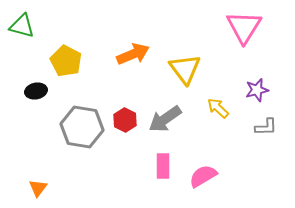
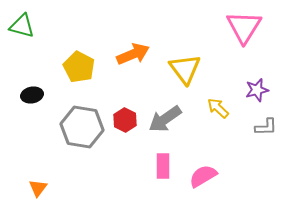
yellow pentagon: moved 13 px right, 6 px down
black ellipse: moved 4 px left, 4 px down
